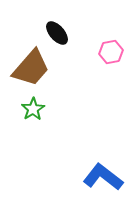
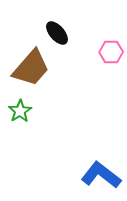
pink hexagon: rotated 10 degrees clockwise
green star: moved 13 px left, 2 px down
blue L-shape: moved 2 px left, 2 px up
